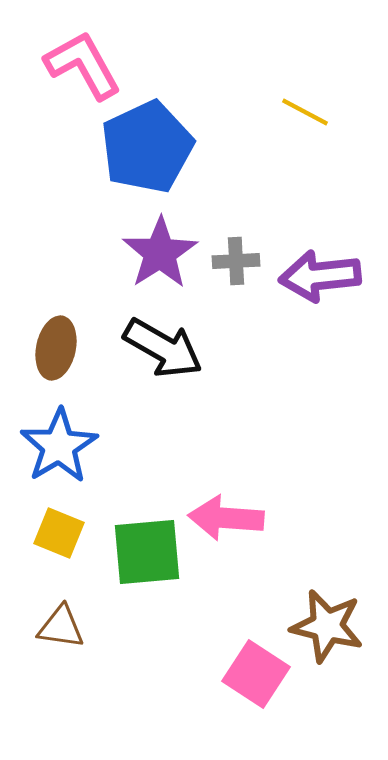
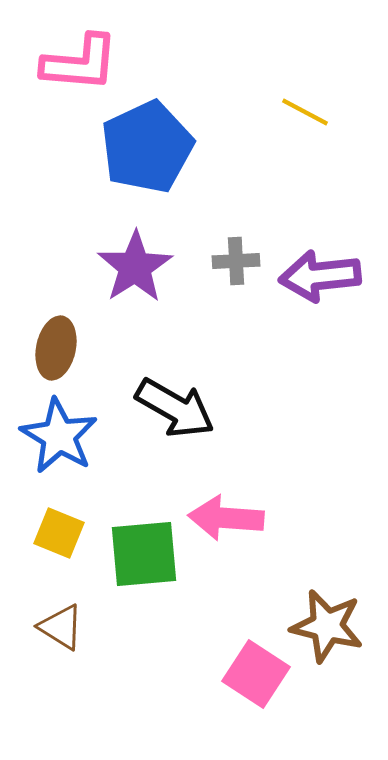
pink L-shape: moved 3 px left, 2 px up; rotated 124 degrees clockwise
purple star: moved 25 px left, 14 px down
black arrow: moved 12 px right, 60 px down
blue star: moved 10 px up; rotated 10 degrees counterclockwise
green square: moved 3 px left, 2 px down
brown triangle: rotated 24 degrees clockwise
